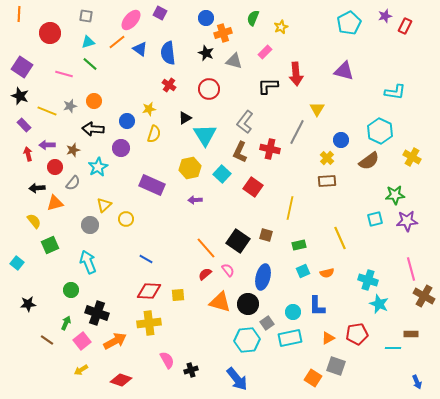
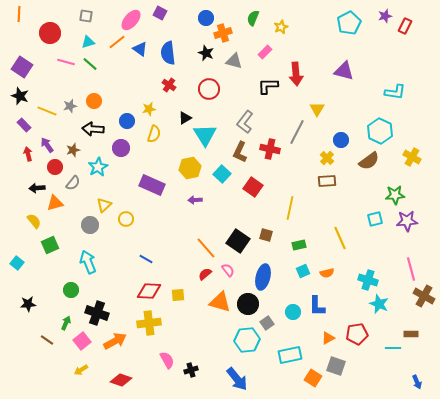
pink line at (64, 74): moved 2 px right, 12 px up
purple arrow at (47, 145): rotated 56 degrees clockwise
cyan rectangle at (290, 338): moved 17 px down
